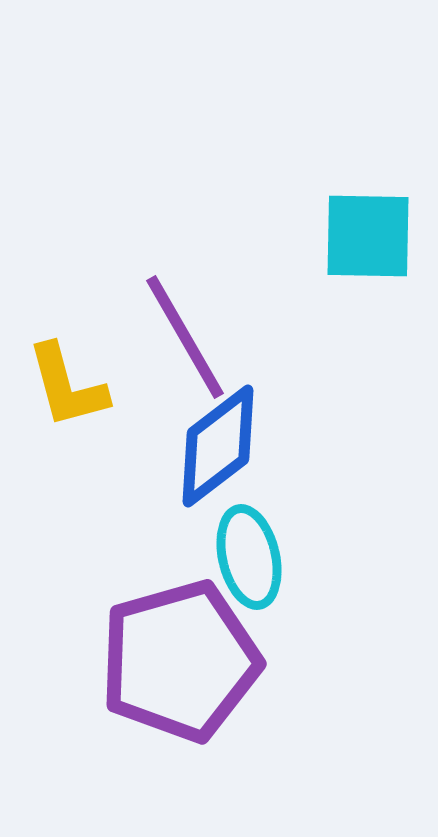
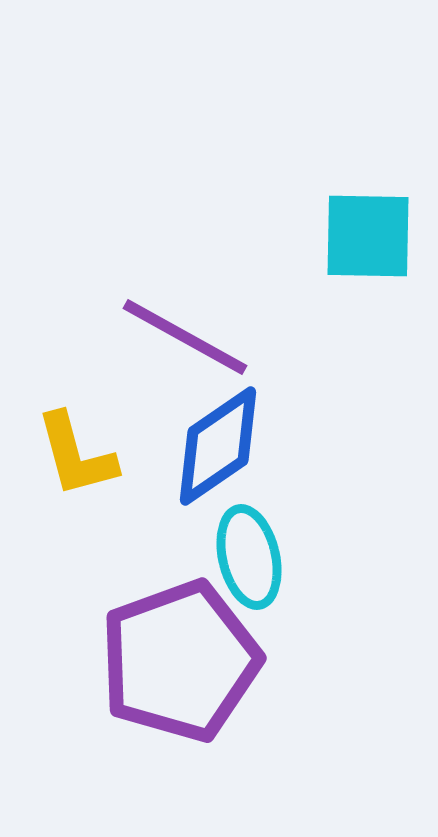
purple line: rotated 31 degrees counterclockwise
yellow L-shape: moved 9 px right, 69 px down
blue diamond: rotated 3 degrees clockwise
purple pentagon: rotated 4 degrees counterclockwise
